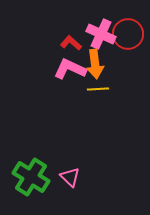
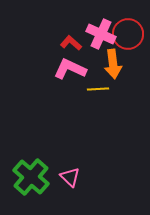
orange arrow: moved 18 px right
green cross: rotated 9 degrees clockwise
